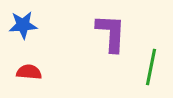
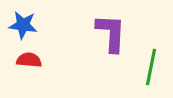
blue star: rotated 12 degrees clockwise
red semicircle: moved 12 px up
